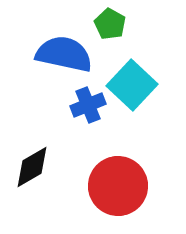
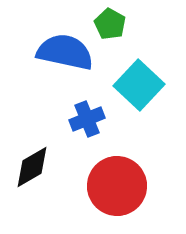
blue semicircle: moved 1 px right, 2 px up
cyan square: moved 7 px right
blue cross: moved 1 px left, 14 px down
red circle: moved 1 px left
